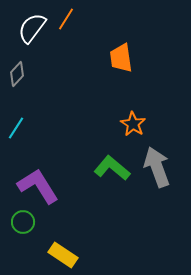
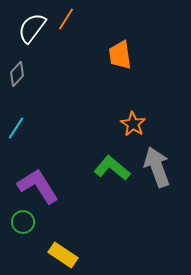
orange trapezoid: moved 1 px left, 3 px up
